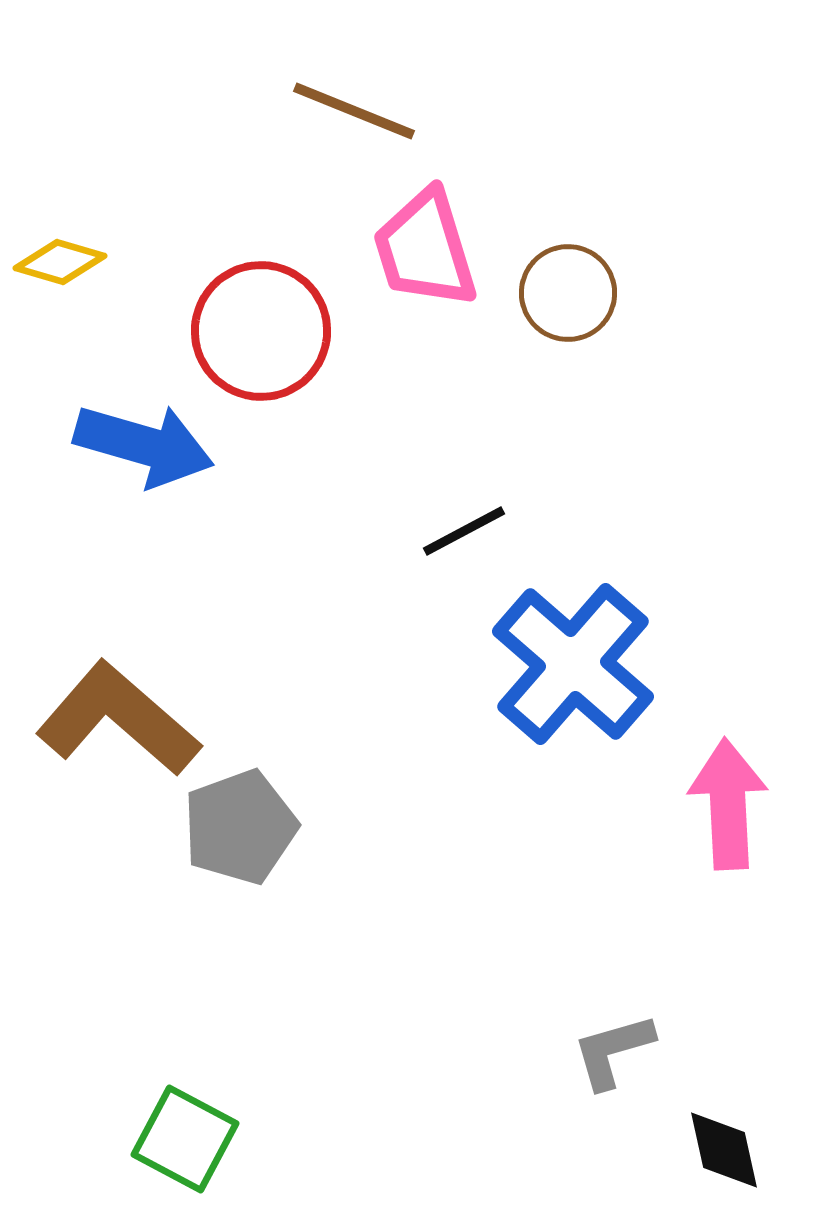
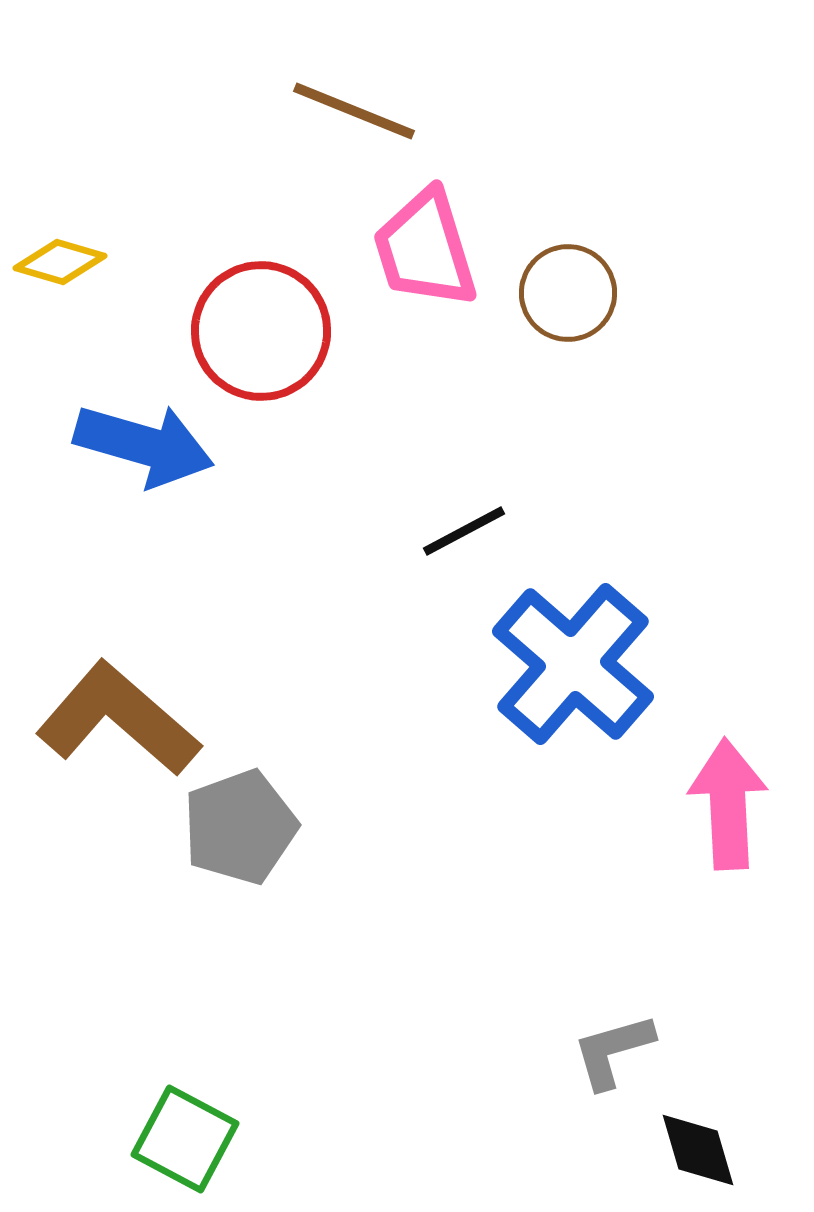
black diamond: moved 26 px left; rotated 4 degrees counterclockwise
